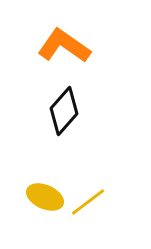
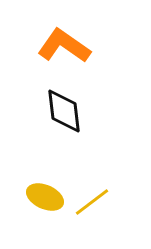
black diamond: rotated 48 degrees counterclockwise
yellow line: moved 4 px right
